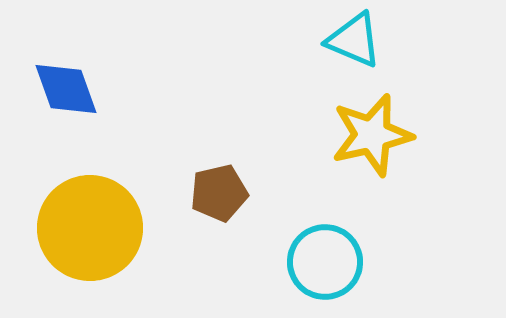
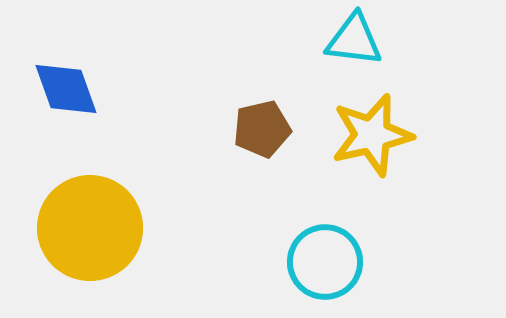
cyan triangle: rotated 16 degrees counterclockwise
brown pentagon: moved 43 px right, 64 px up
